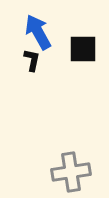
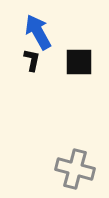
black square: moved 4 px left, 13 px down
gray cross: moved 4 px right, 3 px up; rotated 24 degrees clockwise
